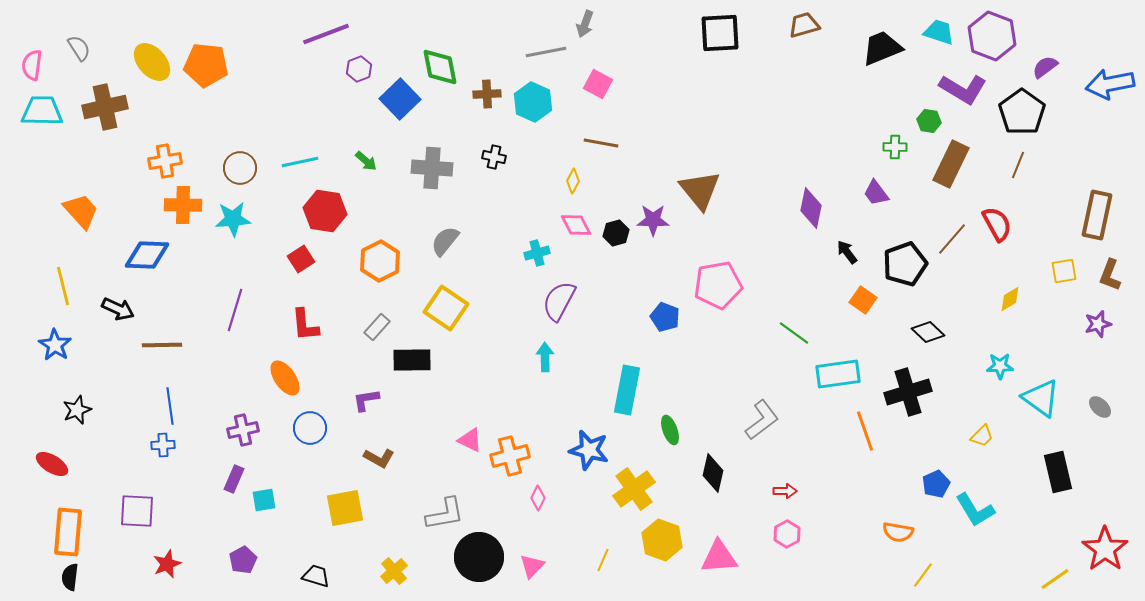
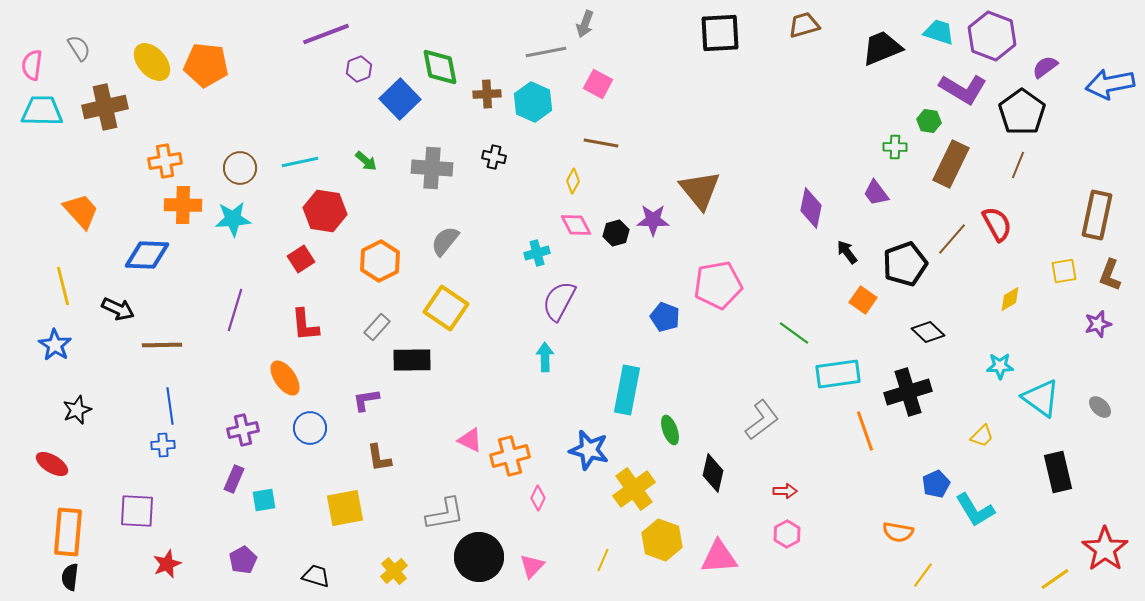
brown L-shape at (379, 458): rotated 52 degrees clockwise
